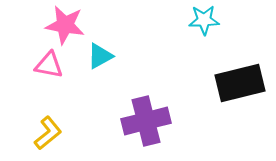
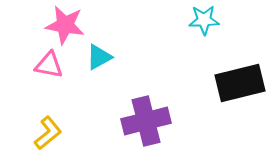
cyan triangle: moved 1 px left, 1 px down
